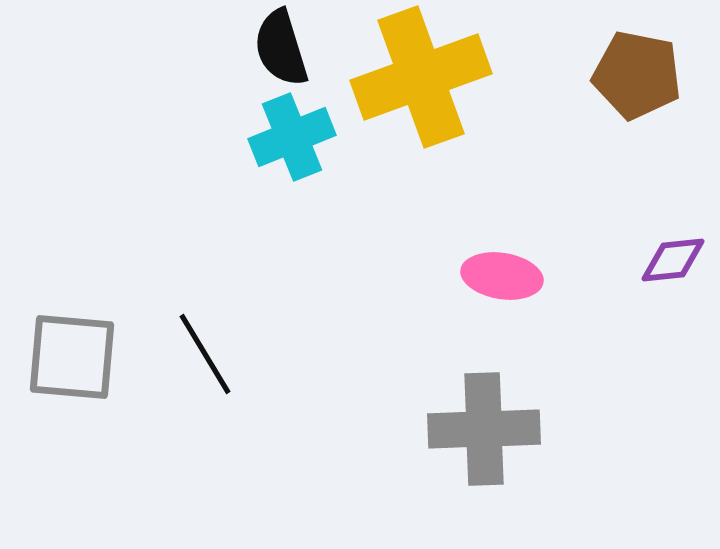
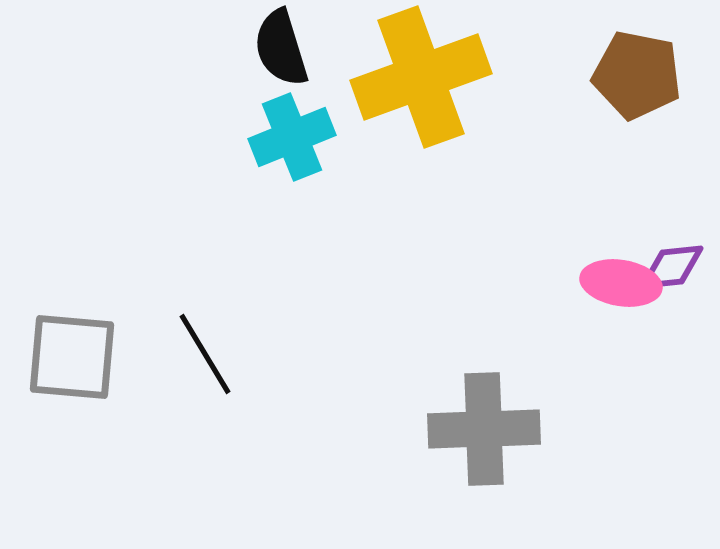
purple diamond: moved 1 px left, 7 px down
pink ellipse: moved 119 px right, 7 px down
